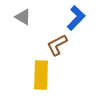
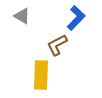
gray triangle: moved 1 px left, 1 px up
